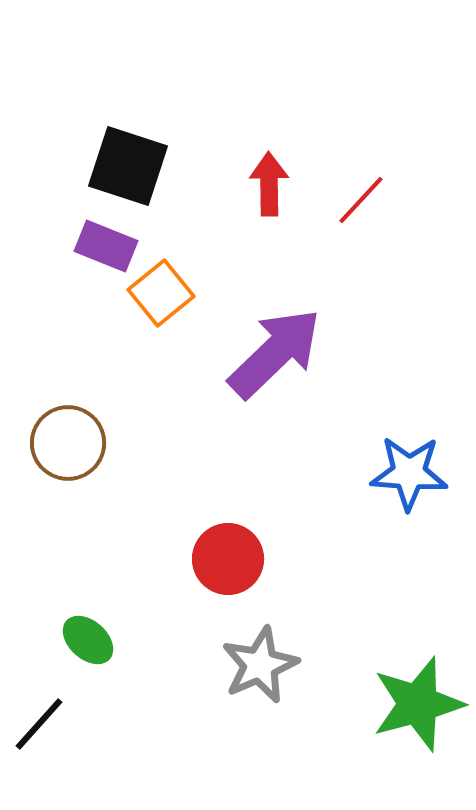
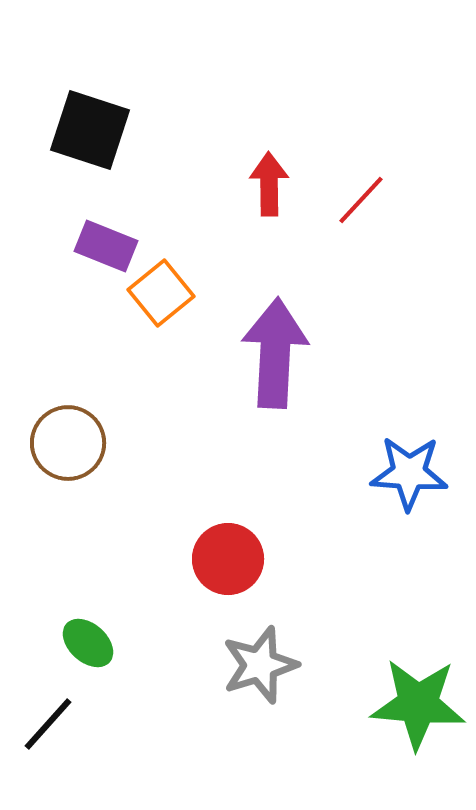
black square: moved 38 px left, 36 px up
purple arrow: rotated 43 degrees counterclockwise
green ellipse: moved 3 px down
gray star: rotated 6 degrees clockwise
green star: rotated 20 degrees clockwise
black line: moved 9 px right
